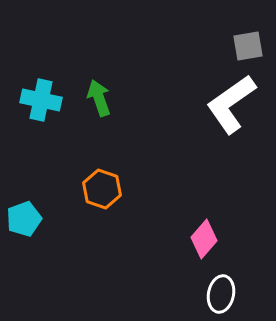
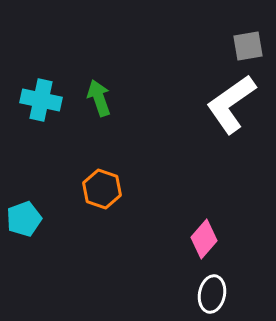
white ellipse: moved 9 px left
